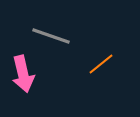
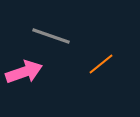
pink arrow: moved 1 px right, 2 px up; rotated 96 degrees counterclockwise
